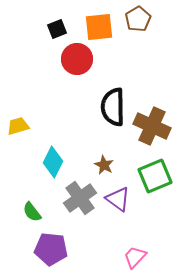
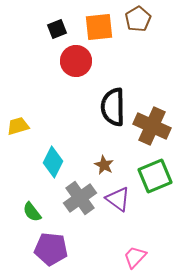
red circle: moved 1 px left, 2 px down
